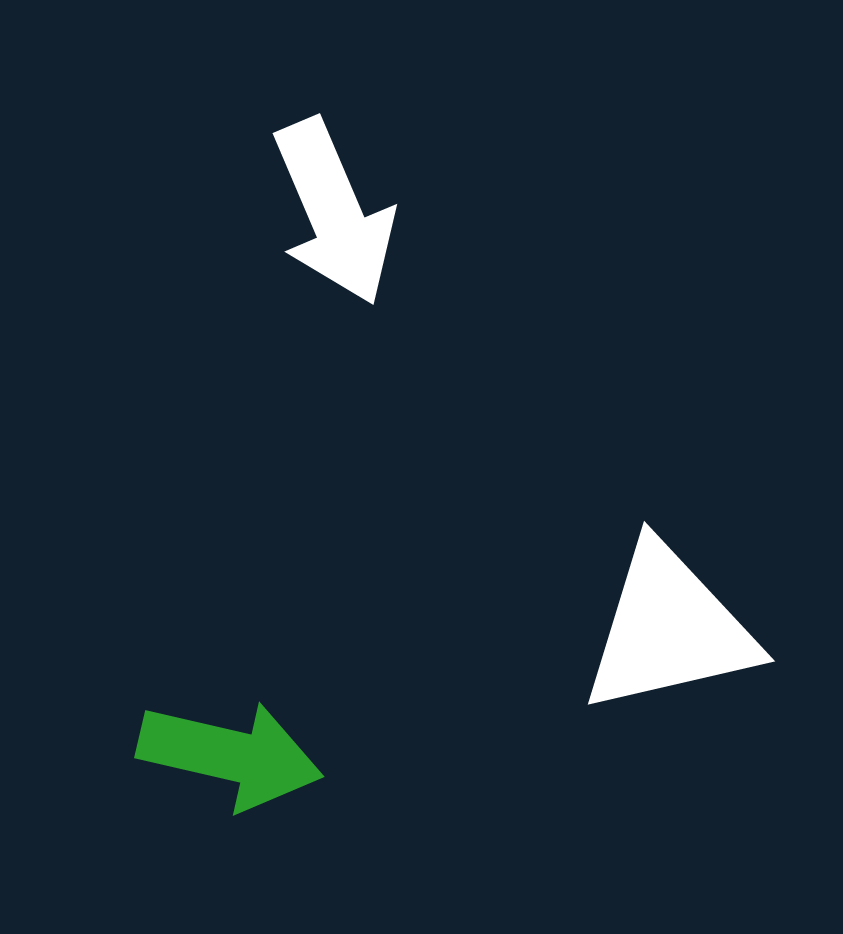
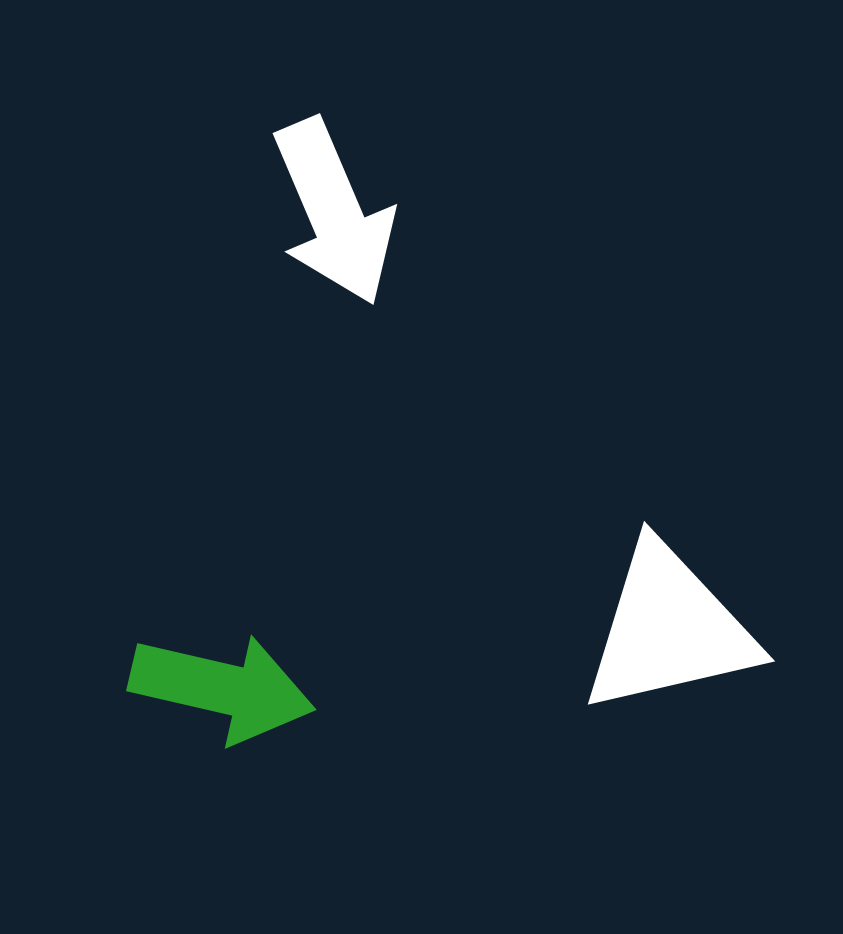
green arrow: moved 8 px left, 67 px up
